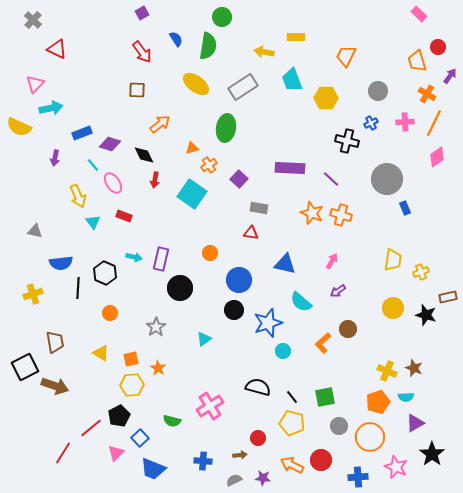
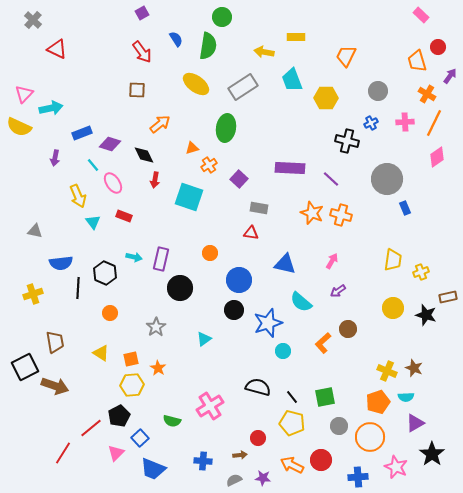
pink rectangle at (419, 14): moved 2 px right, 1 px down
pink triangle at (35, 84): moved 11 px left, 10 px down
cyan square at (192, 194): moved 3 px left, 3 px down; rotated 16 degrees counterclockwise
